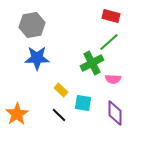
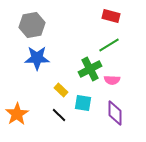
green line: moved 3 px down; rotated 10 degrees clockwise
green cross: moved 2 px left, 6 px down
pink semicircle: moved 1 px left, 1 px down
